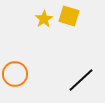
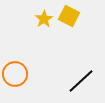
yellow square: rotated 10 degrees clockwise
black line: moved 1 px down
